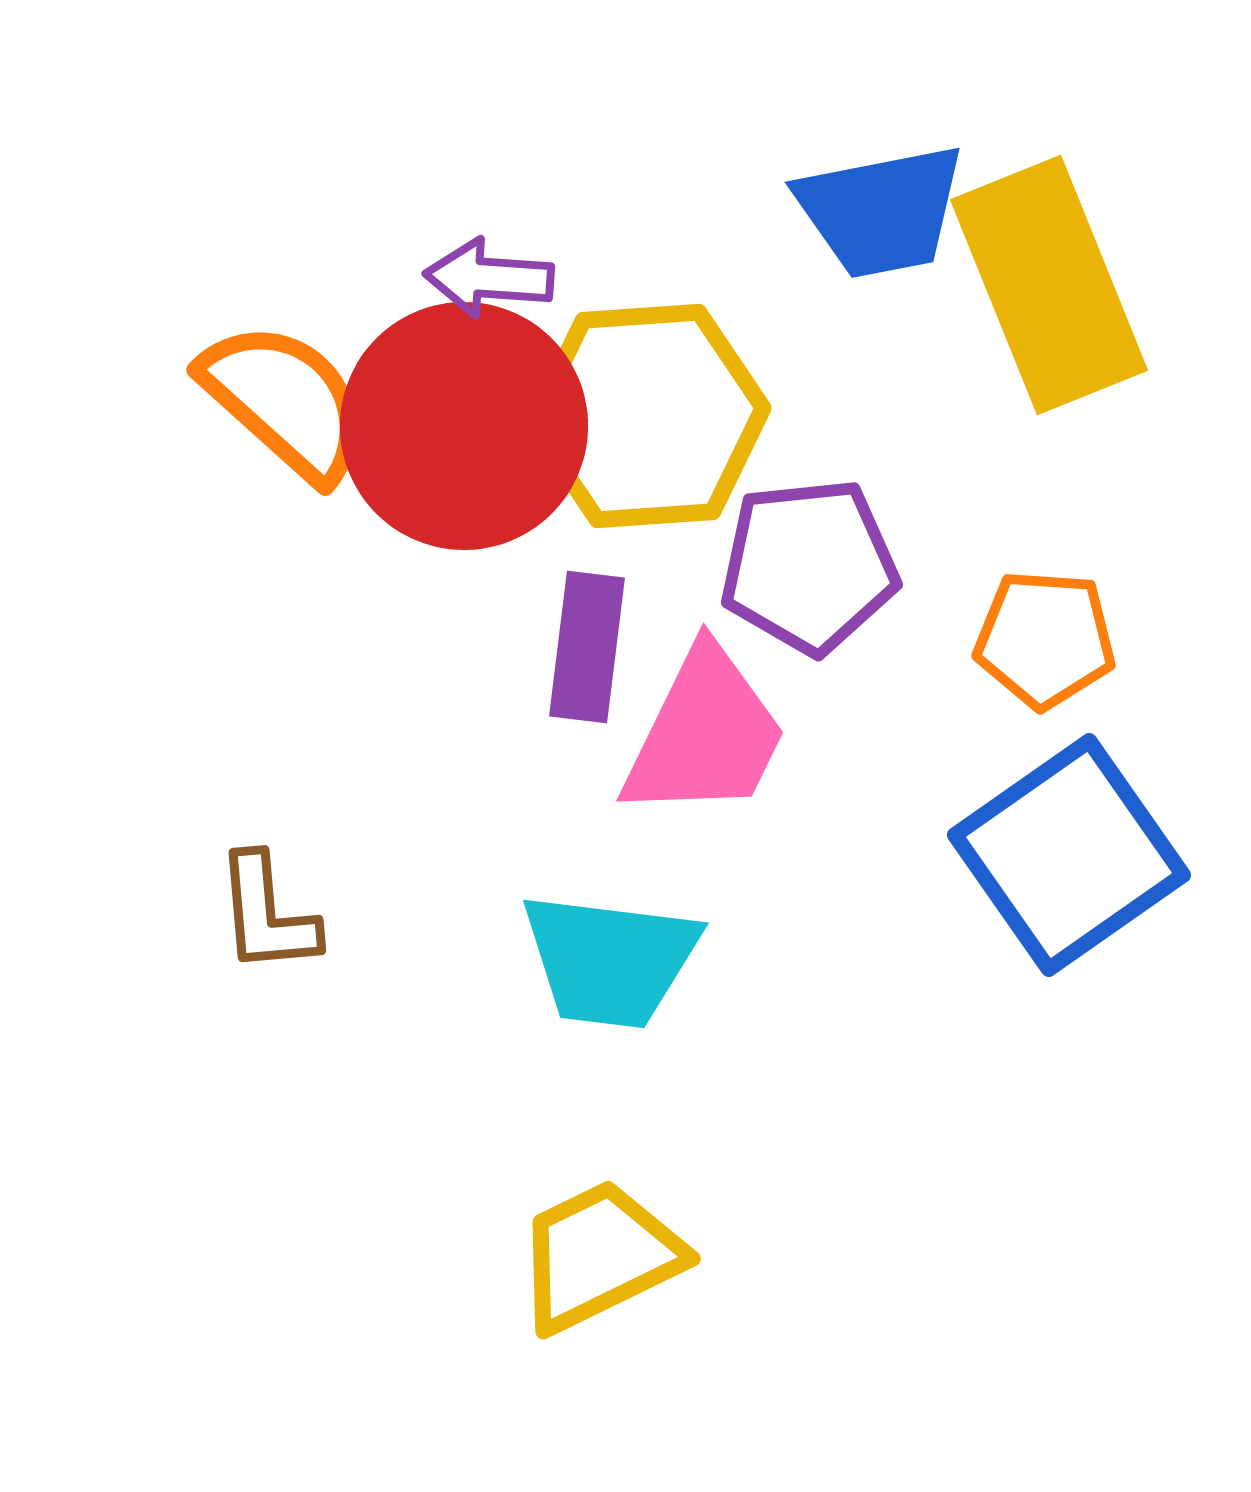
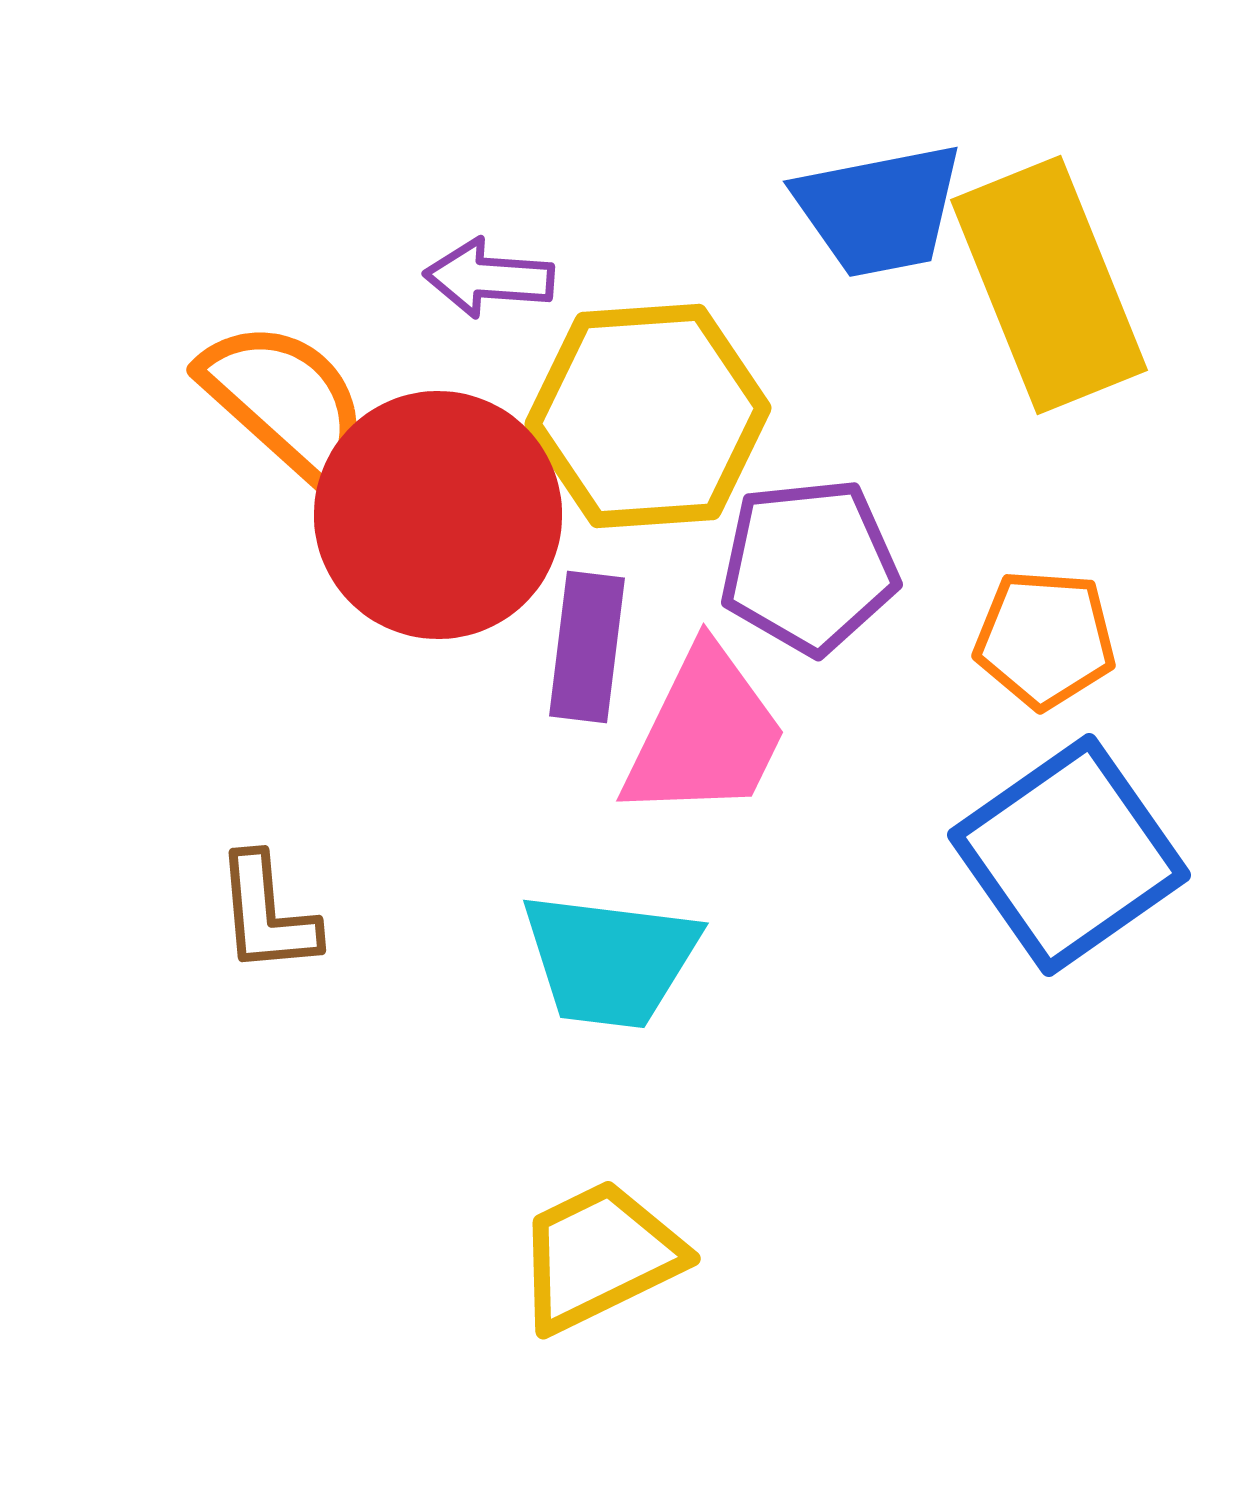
blue trapezoid: moved 2 px left, 1 px up
red circle: moved 26 px left, 89 px down
